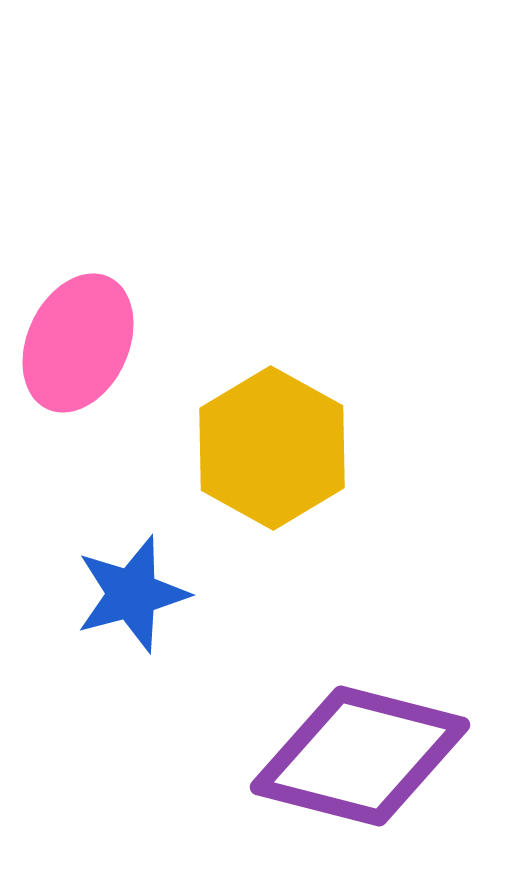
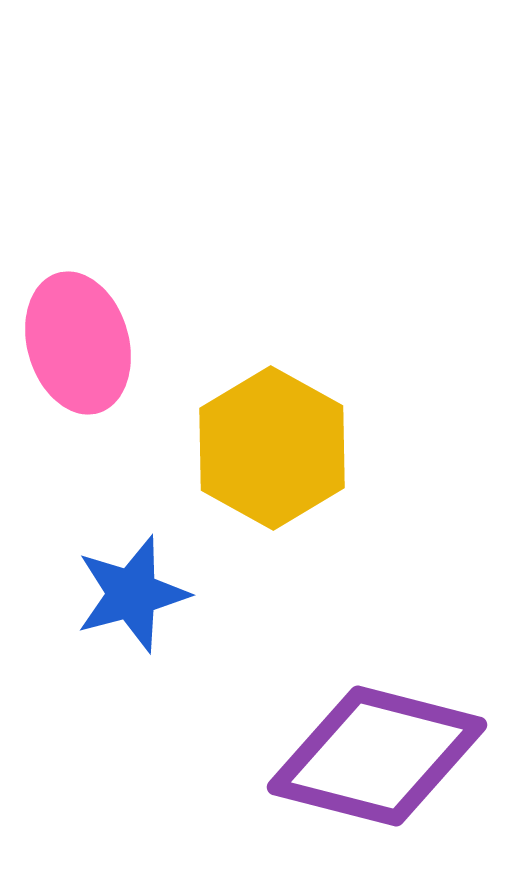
pink ellipse: rotated 41 degrees counterclockwise
purple diamond: moved 17 px right
